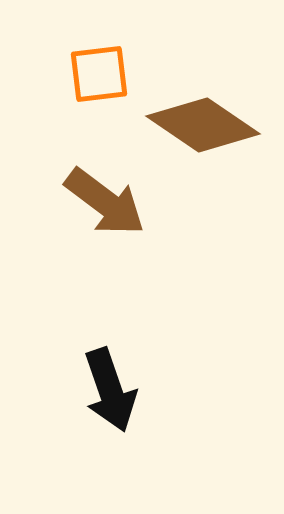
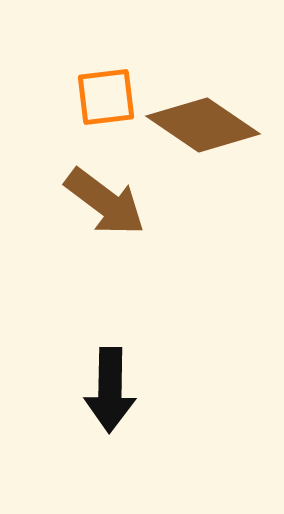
orange square: moved 7 px right, 23 px down
black arrow: rotated 20 degrees clockwise
